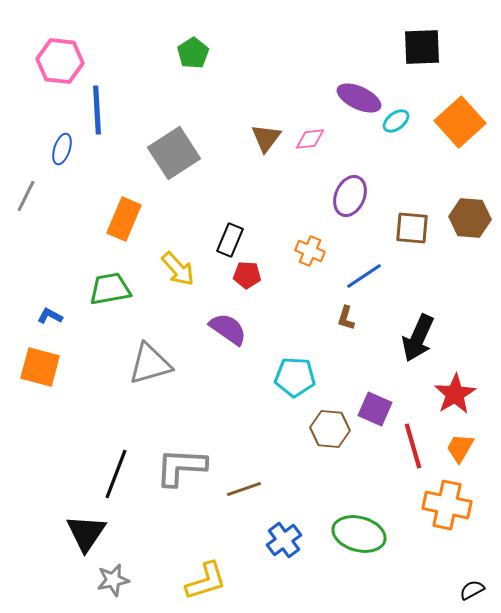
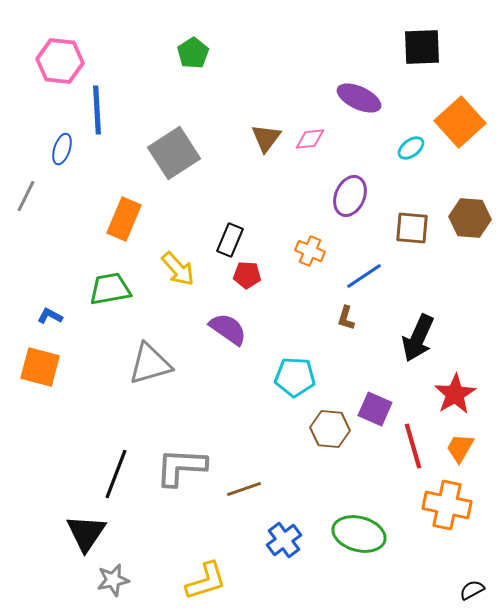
cyan ellipse at (396, 121): moved 15 px right, 27 px down
